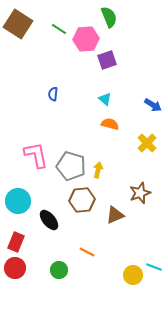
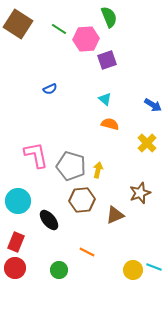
blue semicircle: moved 3 px left, 5 px up; rotated 120 degrees counterclockwise
yellow circle: moved 5 px up
